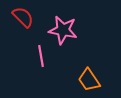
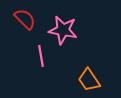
red semicircle: moved 2 px right, 2 px down
